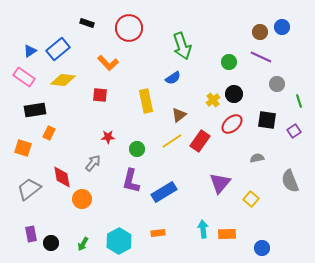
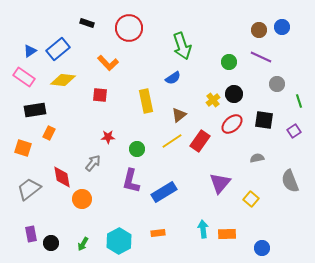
brown circle at (260, 32): moved 1 px left, 2 px up
black square at (267, 120): moved 3 px left
